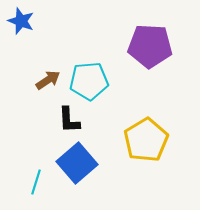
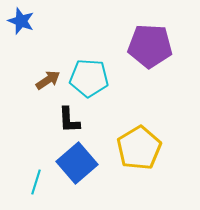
cyan pentagon: moved 3 px up; rotated 9 degrees clockwise
yellow pentagon: moved 7 px left, 8 px down
